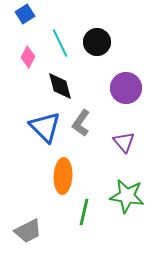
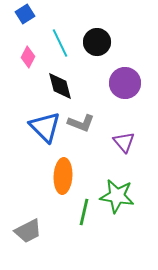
purple circle: moved 1 px left, 5 px up
gray L-shape: rotated 104 degrees counterclockwise
green star: moved 10 px left
